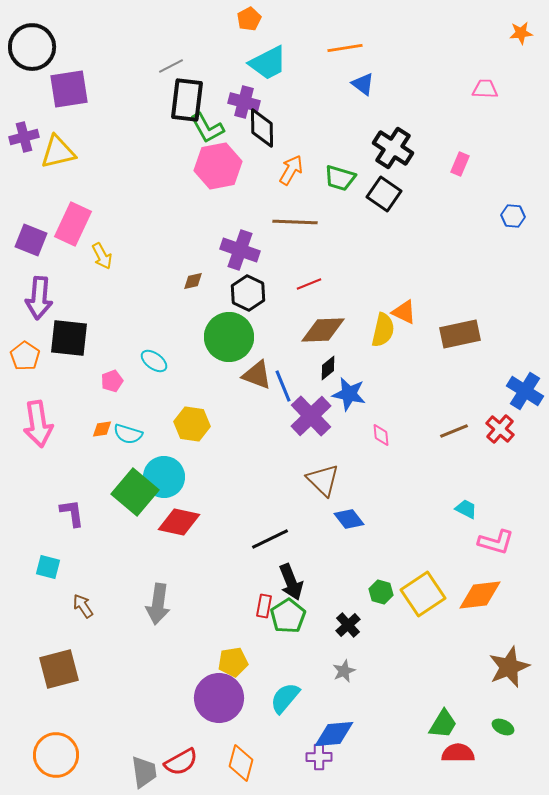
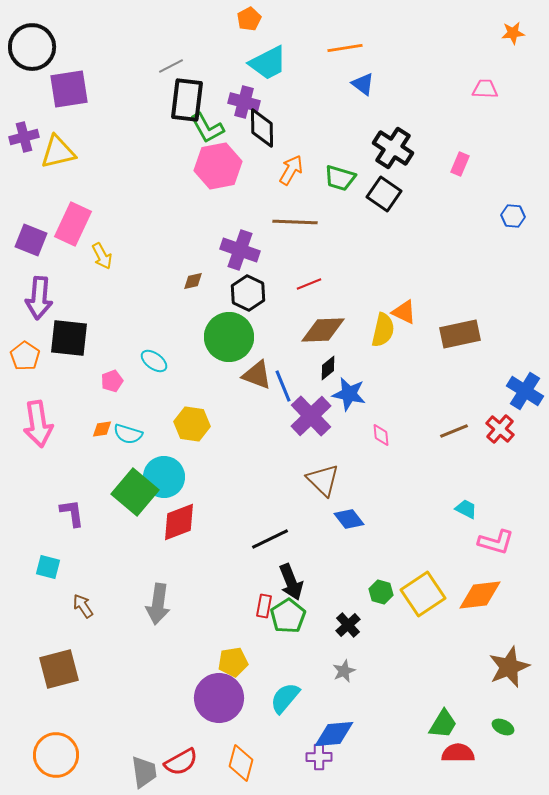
orange star at (521, 33): moved 8 px left
red diamond at (179, 522): rotated 33 degrees counterclockwise
